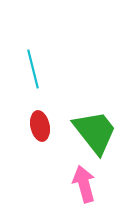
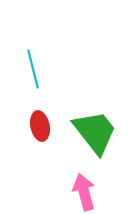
pink arrow: moved 8 px down
